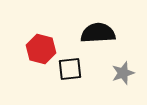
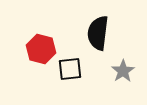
black semicircle: rotated 80 degrees counterclockwise
gray star: moved 2 px up; rotated 15 degrees counterclockwise
